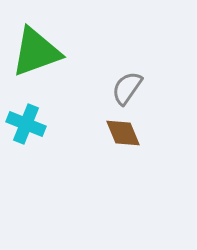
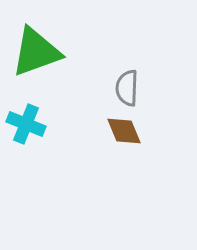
gray semicircle: rotated 33 degrees counterclockwise
brown diamond: moved 1 px right, 2 px up
